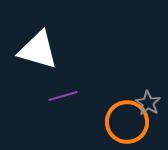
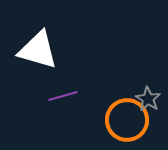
gray star: moved 4 px up
orange circle: moved 2 px up
